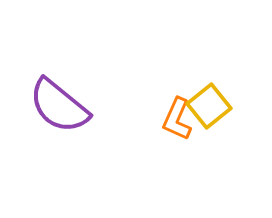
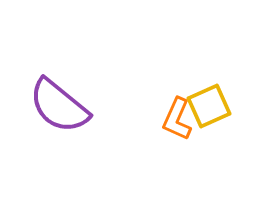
yellow square: rotated 15 degrees clockwise
